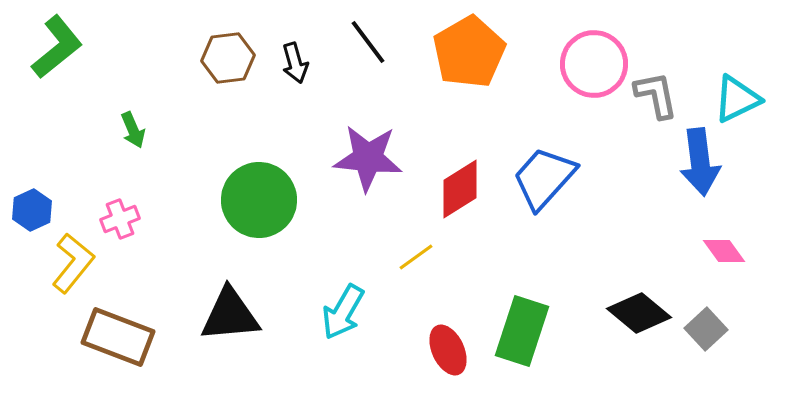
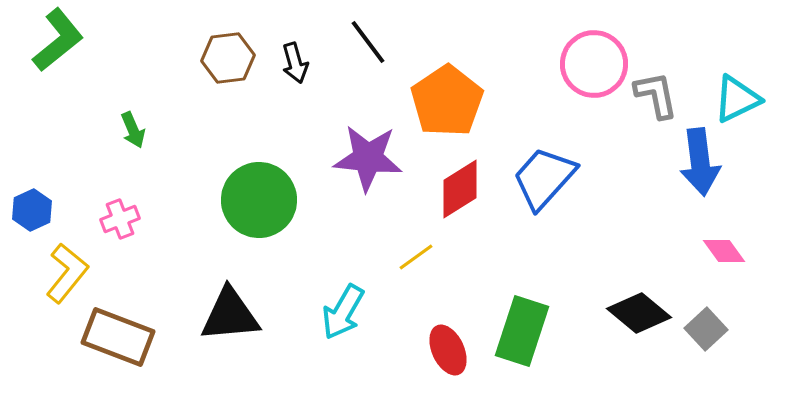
green L-shape: moved 1 px right, 7 px up
orange pentagon: moved 22 px left, 49 px down; rotated 4 degrees counterclockwise
yellow L-shape: moved 6 px left, 10 px down
